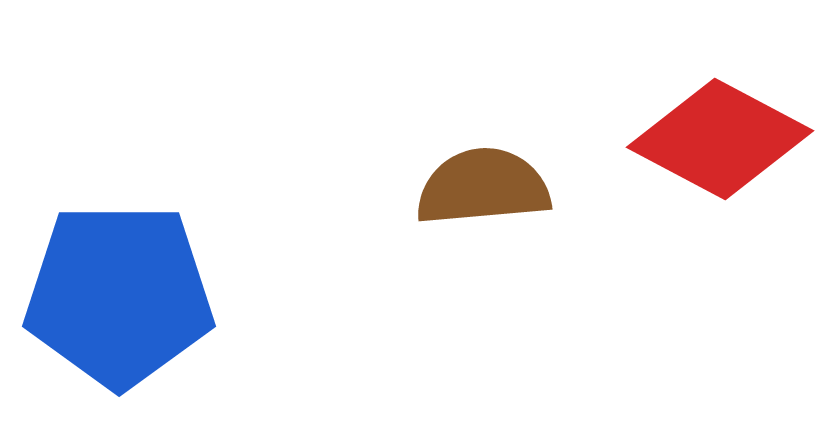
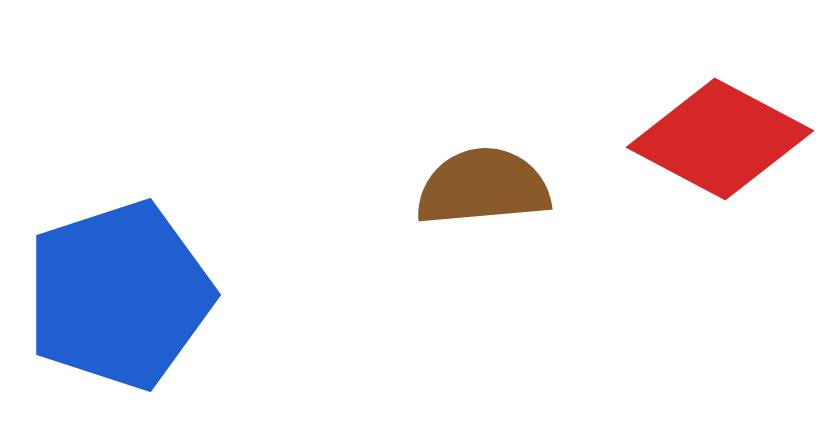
blue pentagon: rotated 18 degrees counterclockwise
